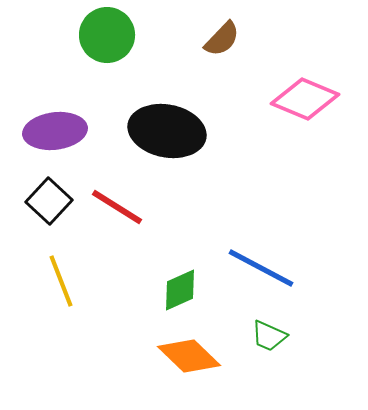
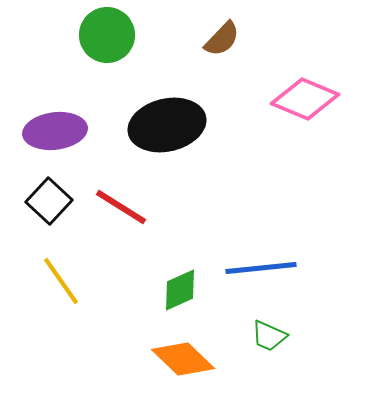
black ellipse: moved 6 px up; rotated 24 degrees counterclockwise
red line: moved 4 px right
blue line: rotated 34 degrees counterclockwise
yellow line: rotated 14 degrees counterclockwise
orange diamond: moved 6 px left, 3 px down
